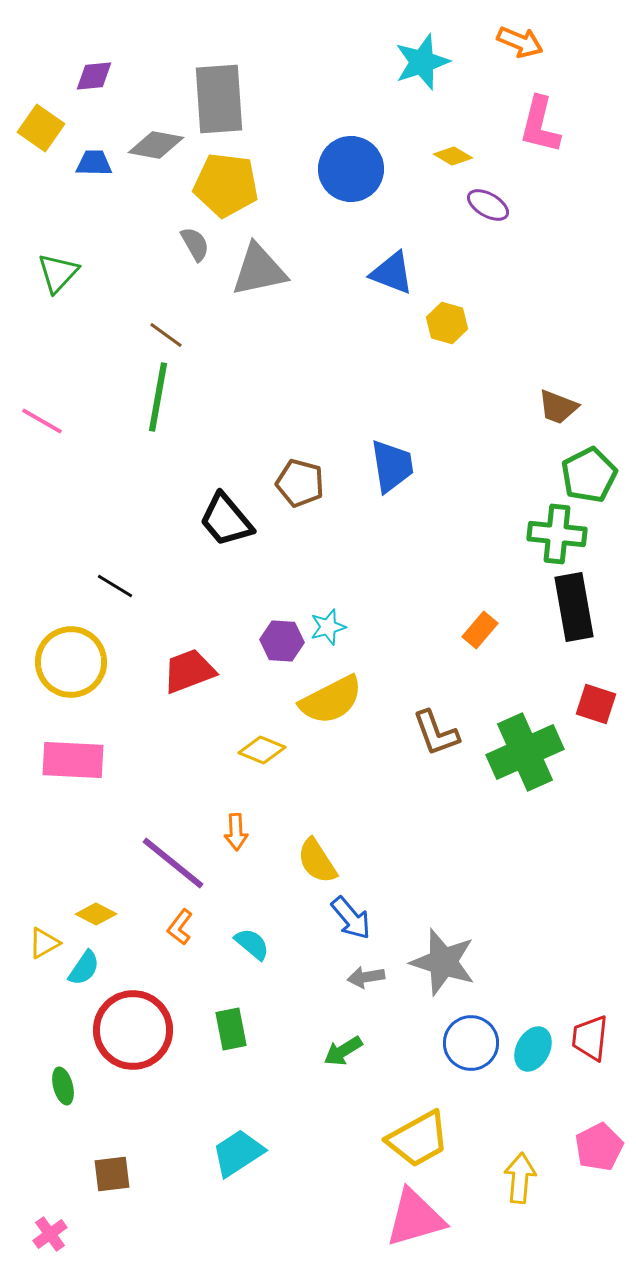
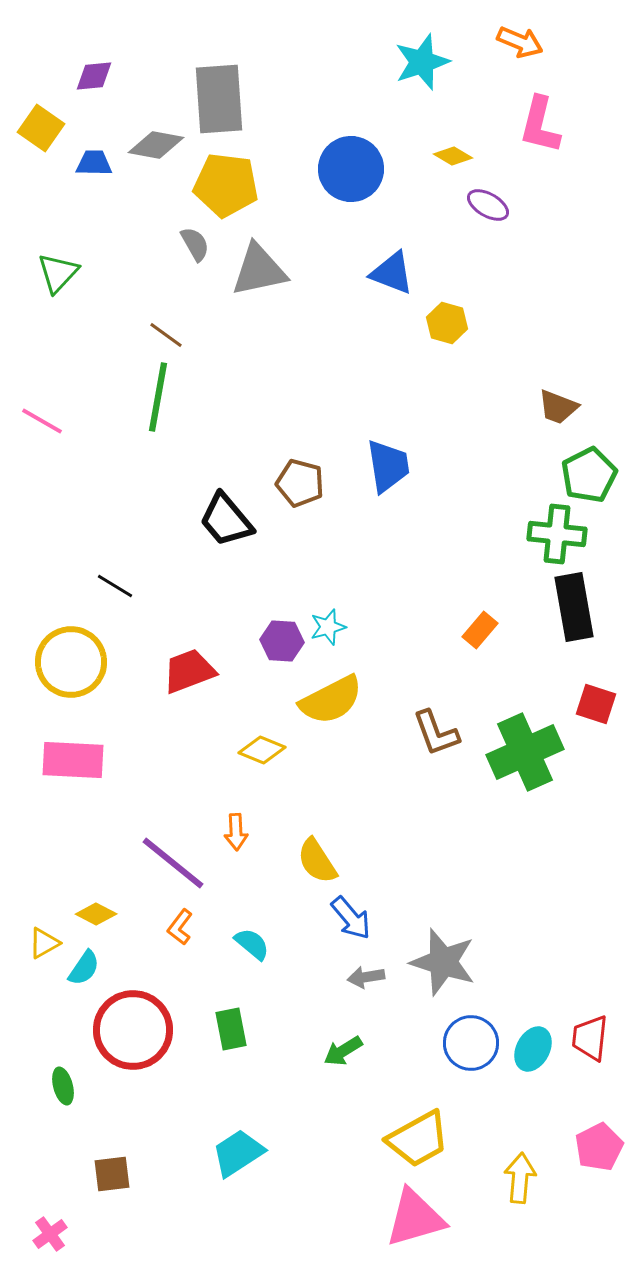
blue trapezoid at (392, 466): moved 4 px left
